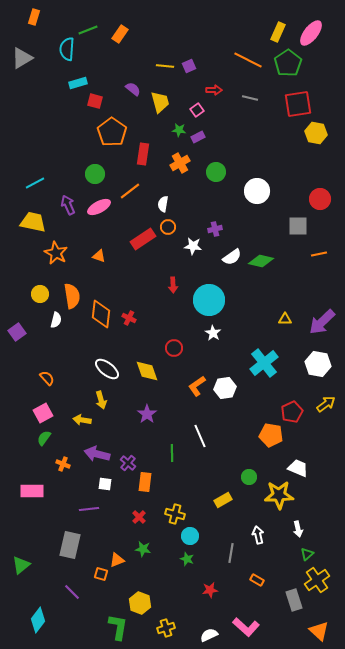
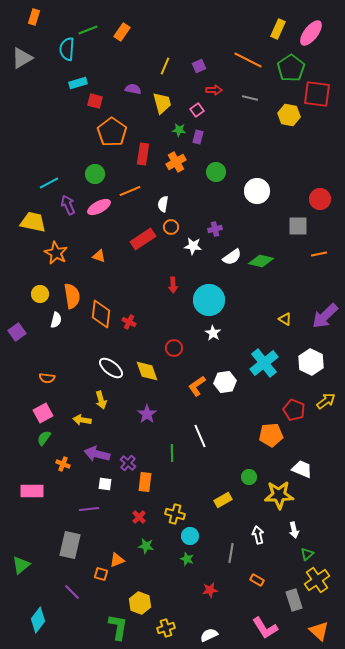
yellow rectangle at (278, 32): moved 3 px up
orange rectangle at (120, 34): moved 2 px right, 2 px up
green pentagon at (288, 63): moved 3 px right, 5 px down
yellow line at (165, 66): rotated 72 degrees counterclockwise
purple square at (189, 66): moved 10 px right
purple semicircle at (133, 89): rotated 28 degrees counterclockwise
yellow trapezoid at (160, 102): moved 2 px right, 1 px down
red square at (298, 104): moved 19 px right, 10 px up; rotated 16 degrees clockwise
yellow hexagon at (316, 133): moved 27 px left, 18 px up
purple rectangle at (198, 137): rotated 48 degrees counterclockwise
orange cross at (180, 163): moved 4 px left, 1 px up
cyan line at (35, 183): moved 14 px right
orange line at (130, 191): rotated 15 degrees clockwise
orange circle at (168, 227): moved 3 px right
red cross at (129, 318): moved 4 px down
yellow triangle at (285, 319): rotated 32 degrees clockwise
purple arrow at (322, 322): moved 3 px right, 6 px up
white hexagon at (318, 364): moved 7 px left, 2 px up; rotated 15 degrees clockwise
white ellipse at (107, 369): moved 4 px right, 1 px up
orange semicircle at (47, 378): rotated 140 degrees clockwise
white hexagon at (225, 388): moved 6 px up
yellow arrow at (326, 404): moved 3 px up
red pentagon at (292, 412): moved 2 px right, 2 px up; rotated 25 degrees counterclockwise
orange pentagon at (271, 435): rotated 15 degrees counterclockwise
white trapezoid at (298, 468): moved 4 px right, 1 px down
white arrow at (298, 529): moved 4 px left, 1 px down
green star at (143, 549): moved 3 px right, 3 px up
pink L-shape at (246, 627): moved 19 px right, 1 px down; rotated 16 degrees clockwise
